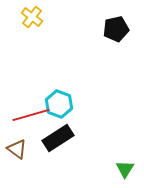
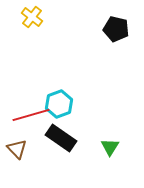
black pentagon: rotated 25 degrees clockwise
cyan hexagon: rotated 20 degrees clockwise
black rectangle: moved 3 px right; rotated 68 degrees clockwise
brown triangle: rotated 10 degrees clockwise
green triangle: moved 15 px left, 22 px up
